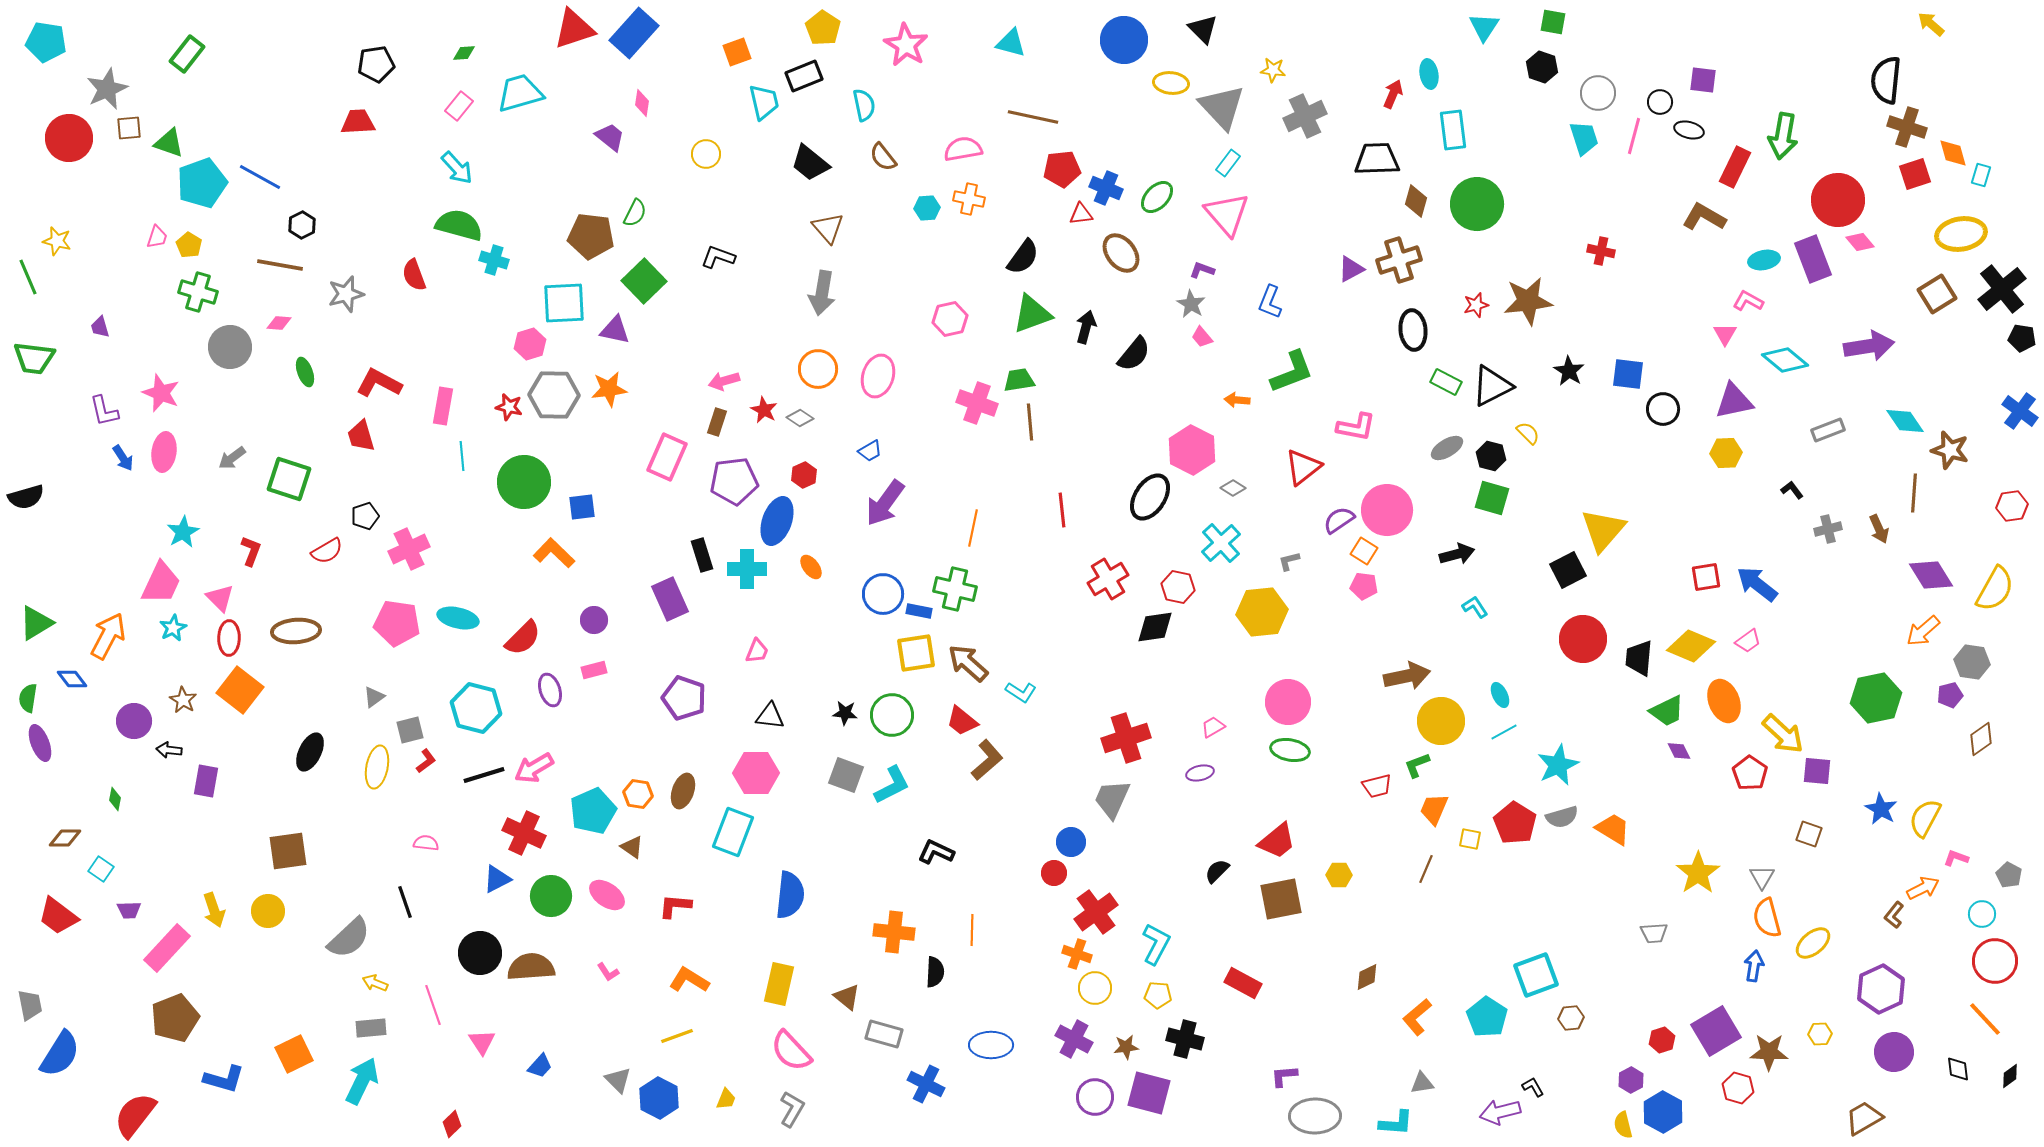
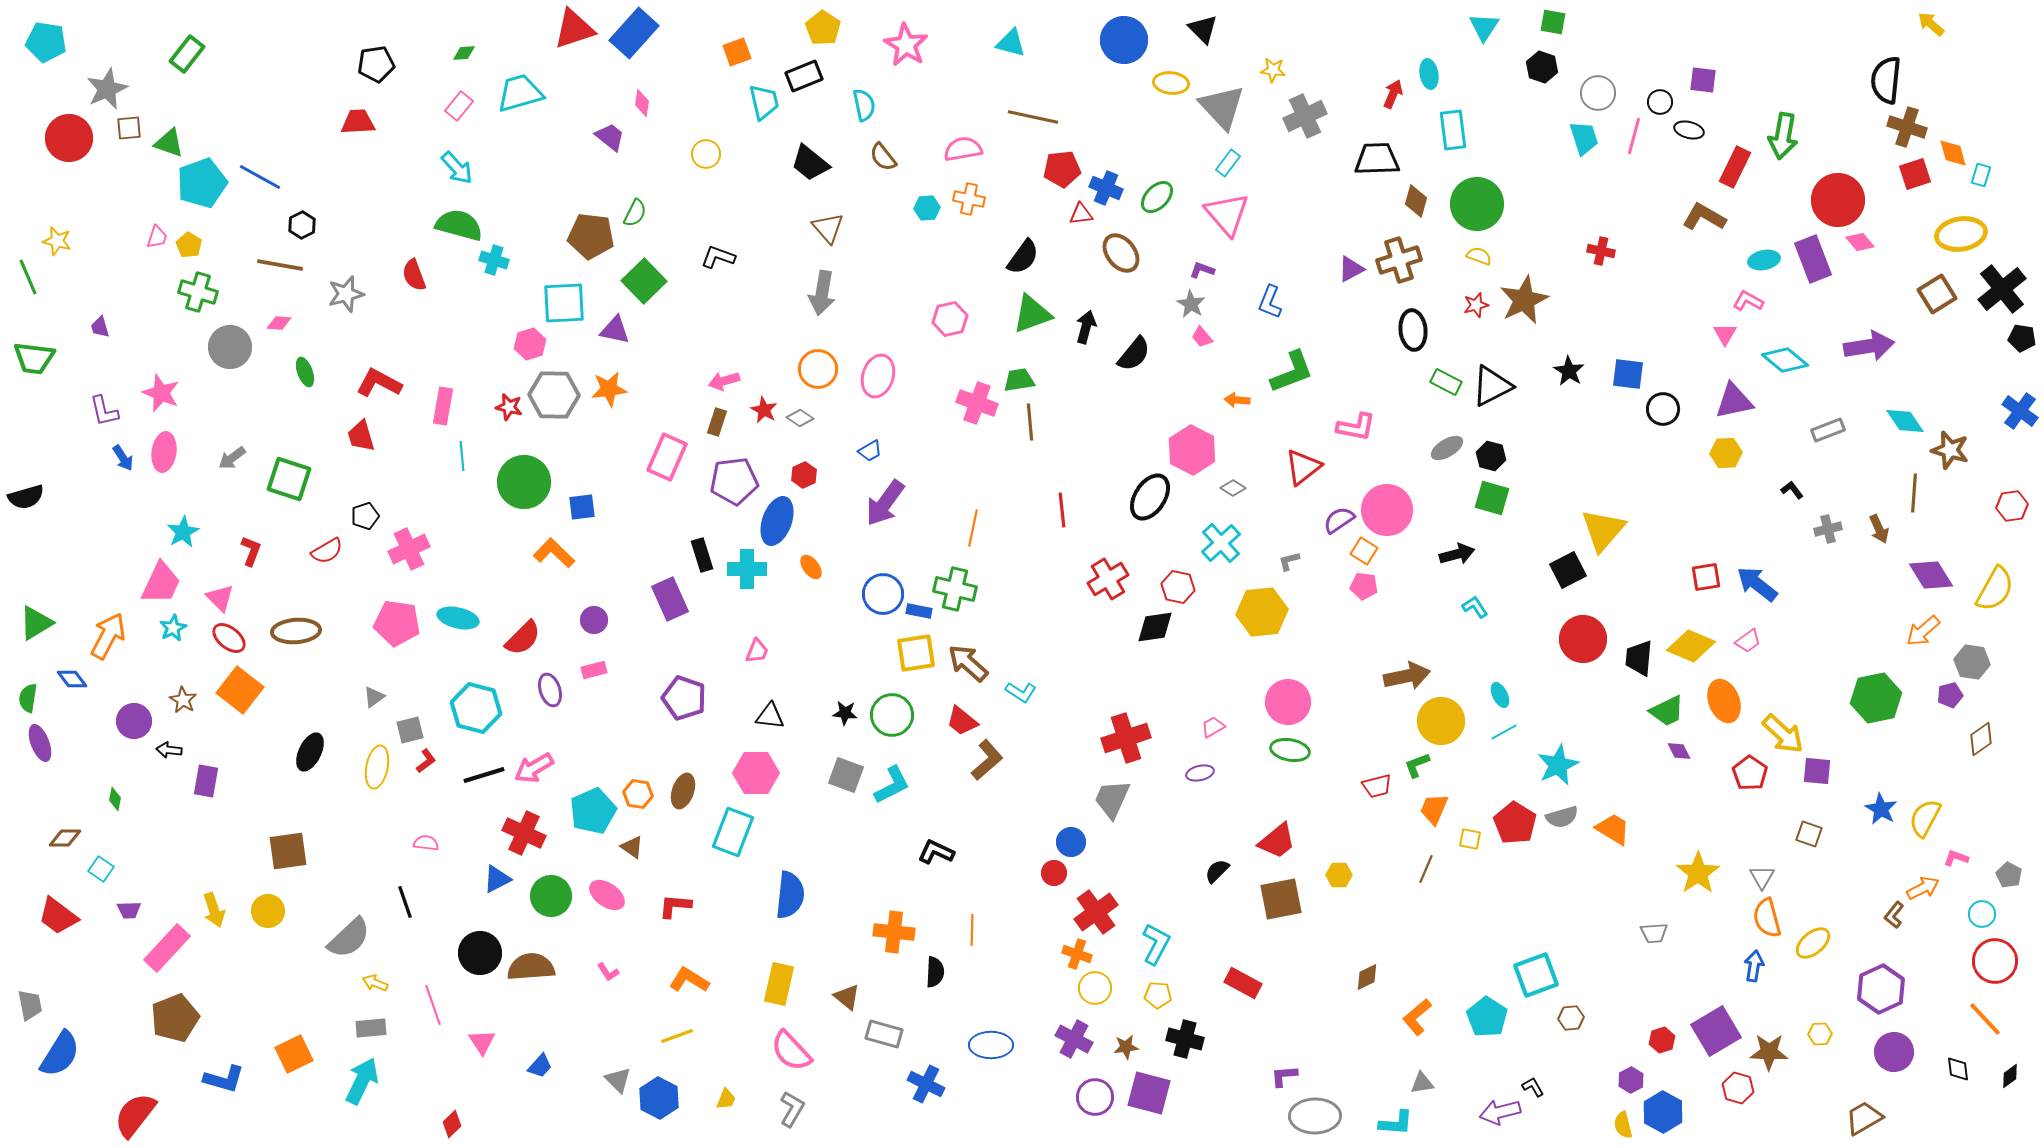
brown star at (1528, 301): moved 4 px left, 1 px up; rotated 18 degrees counterclockwise
yellow semicircle at (1528, 433): moved 49 px left, 177 px up; rotated 25 degrees counterclockwise
red ellipse at (229, 638): rotated 52 degrees counterclockwise
